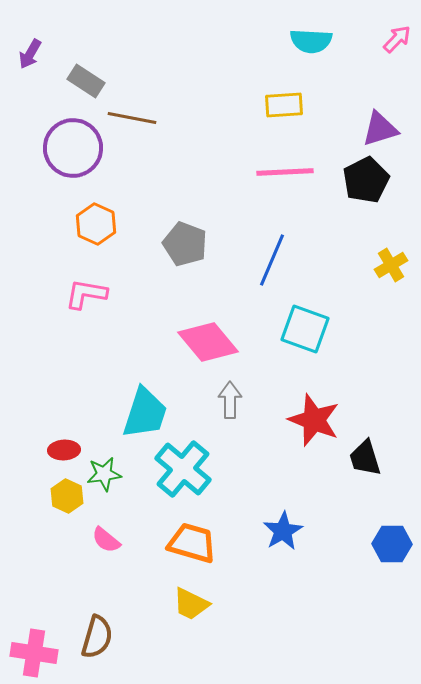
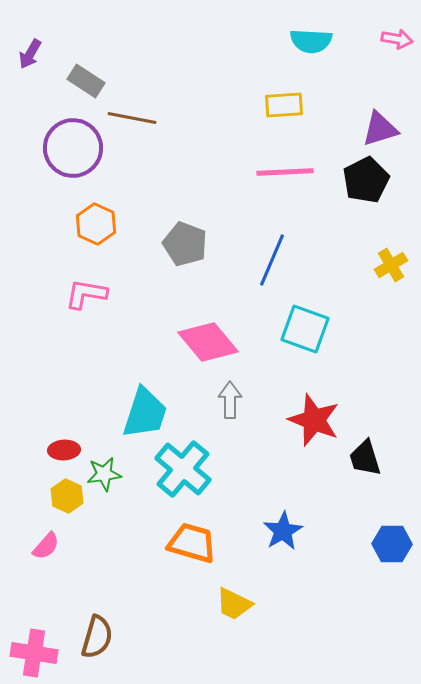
pink arrow: rotated 56 degrees clockwise
pink semicircle: moved 60 px left, 6 px down; rotated 88 degrees counterclockwise
yellow trapezoid: moved 43 px right
